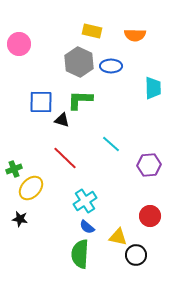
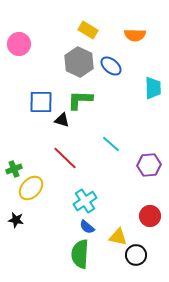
yellow rectangle: moved 4 px left, 1 px up; rotated 18 degrees clockwise
blue ellipse: rotated 40 degrees clockwise
black star: moved 4 px left, 1 px down
